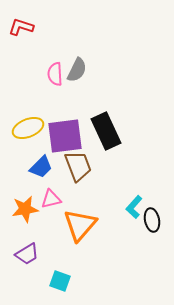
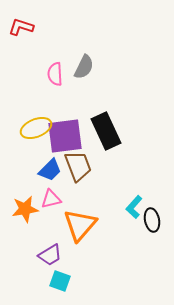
gray semicircle: moved 7 px right, 3 px up
yellow ellipse: moved 8 px right
blue trapezoid: moved 9 px right, 3 px down
purple trapezoid: moved 23 px right, 1 px down
